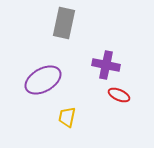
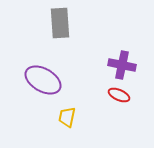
gray rectangle: moved 4 px left; rotated 16 degrees counterclockwise
purple cross: moved 16 px right
purple ellipse: rotated 60 degrees clockwise
